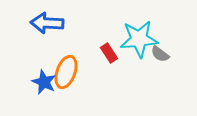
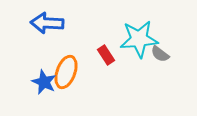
red rectangle: moved 3 px left, 2 px down
